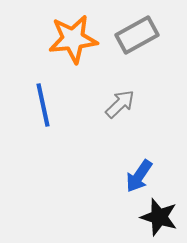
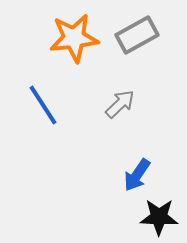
orange star: moved 1 px right, 1 px up
blue line: rotated 21 degrees counterclockwise
blue arrow: moved 2 px left, 1 px up
black star: rotated 15 degrees counterclockwise
